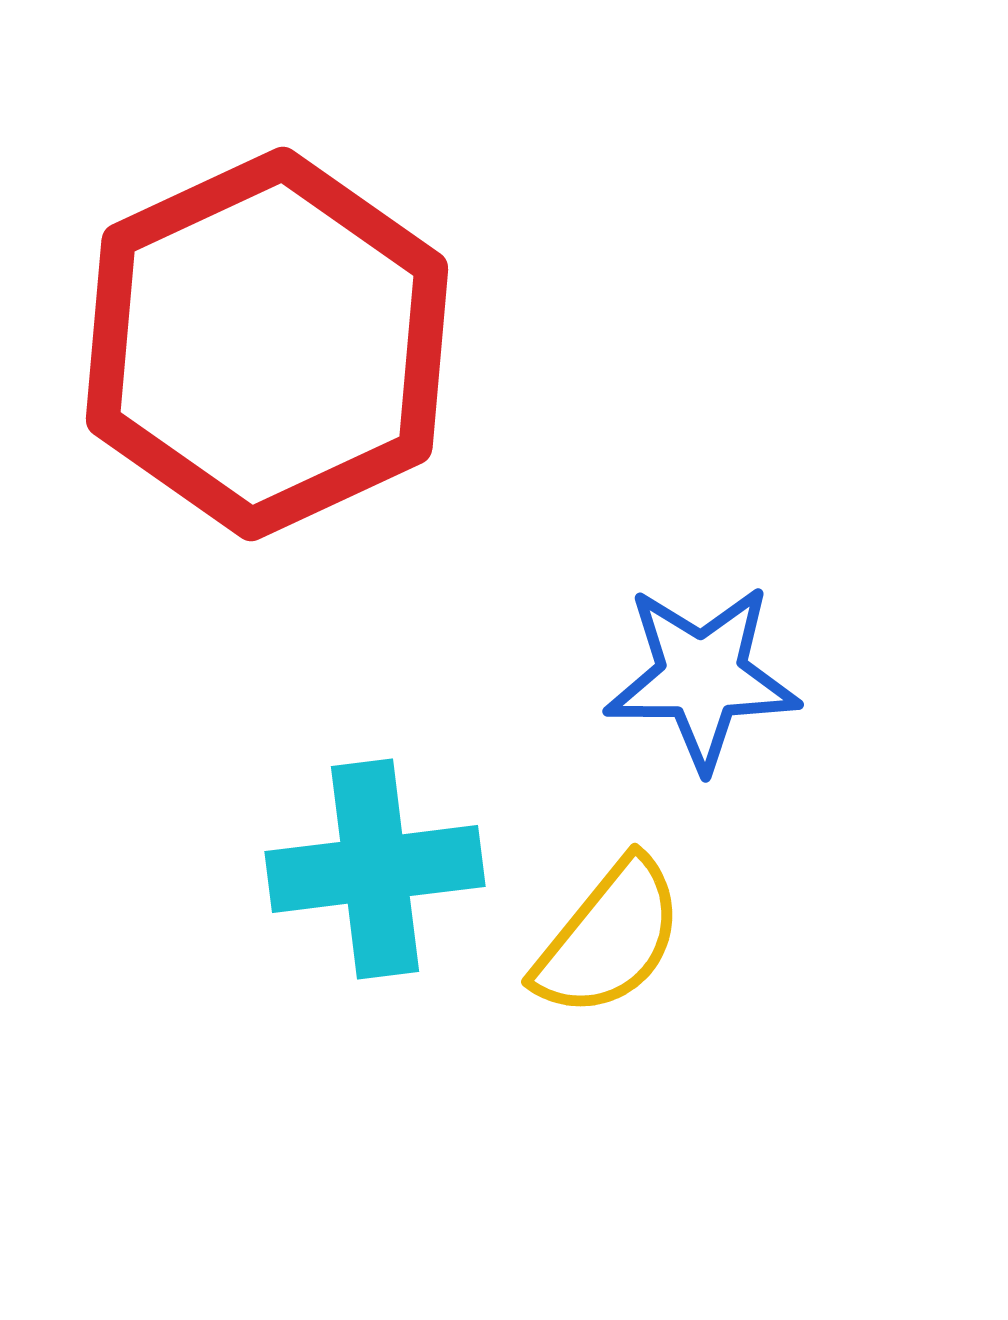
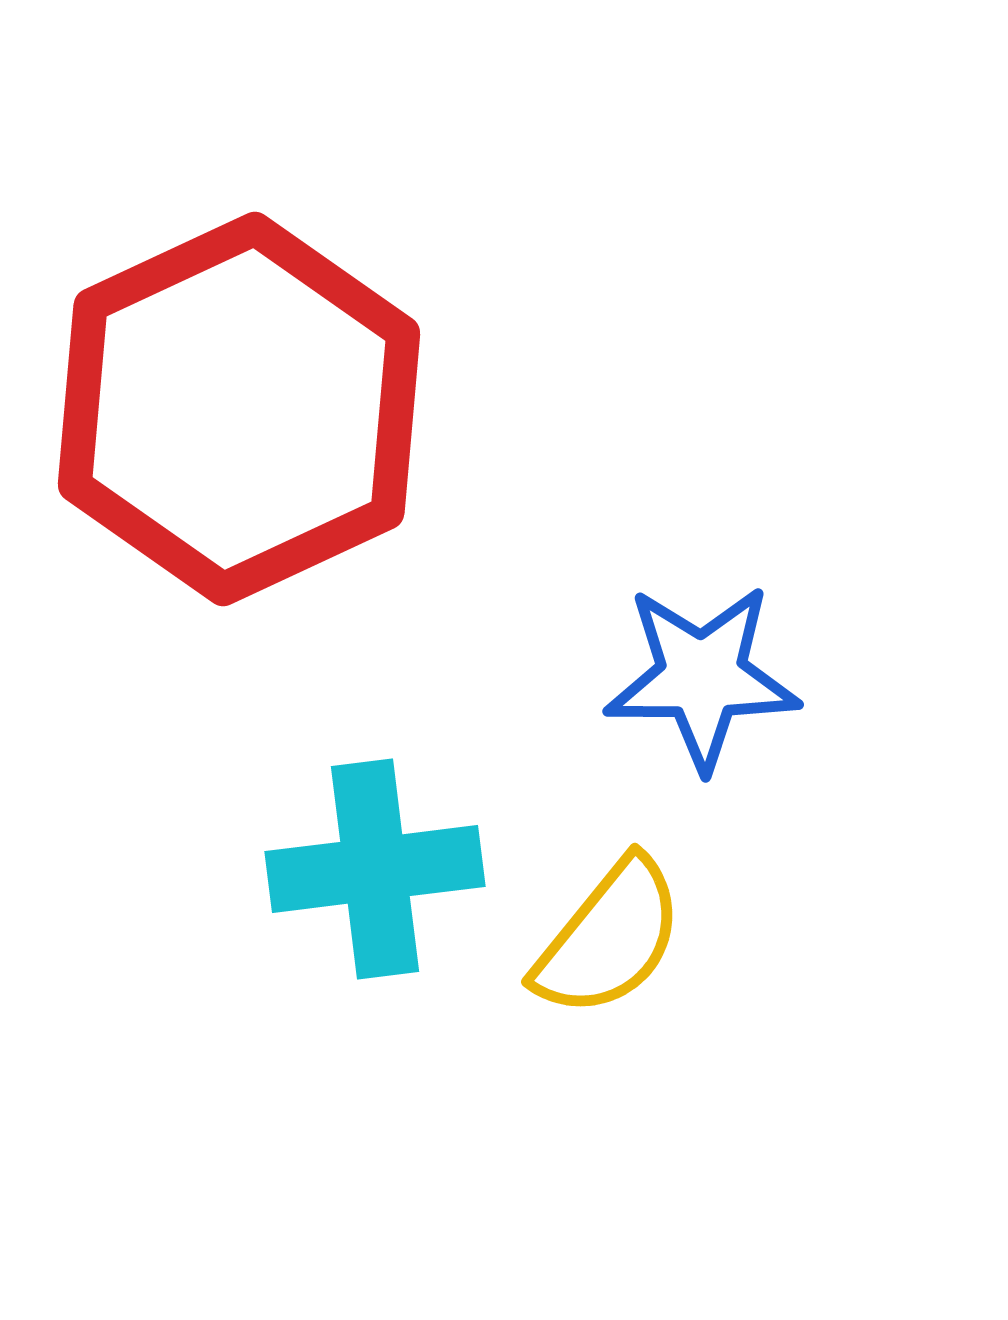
red hexagon: moved 28 px left, 65 px down
